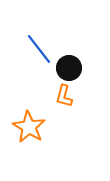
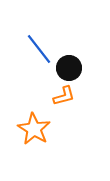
orange L-shape: rotated 120 degrees counterclockwise
orange star: moved 5 px right, 2 px down
